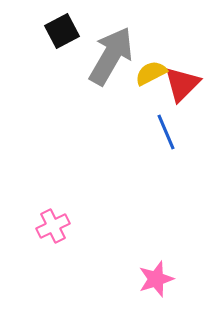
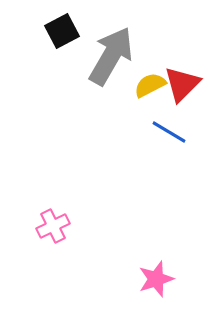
yellow semicircle: moved 1 px left, 12 px down
blue line: moved 3 px right; rotated 36 degrees counterclockwise
